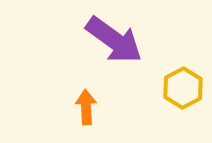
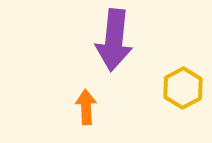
purple arrow: rotated 60 degrees clockwise
